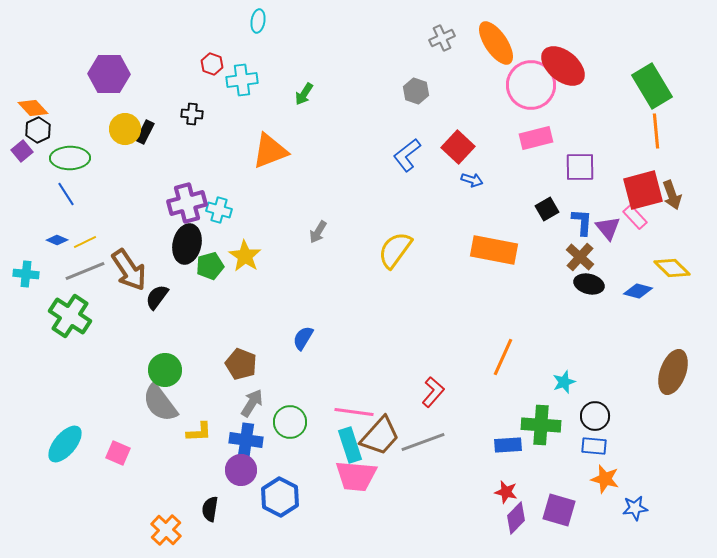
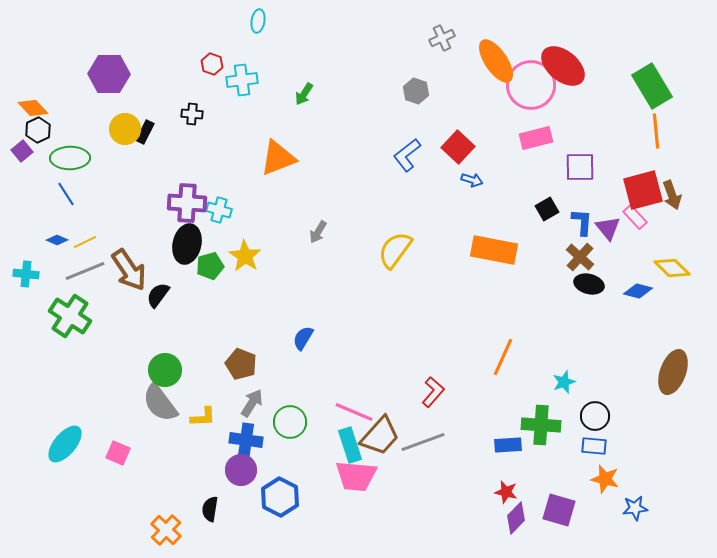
orange ellipse at (496, 43): moved 18 px down
orange triangle at (270, 151): moved 8 px right, 7 px down
purple cross at (187, 203): rotated 18 degrees clockwise
black semicircle at (157, 297): moved 1 px right, 2 px up
pink line at (354, 412): rotated 15 degrees clockwise
yellow L-shape at (199, 432): moved 4 px right, 15 px up
